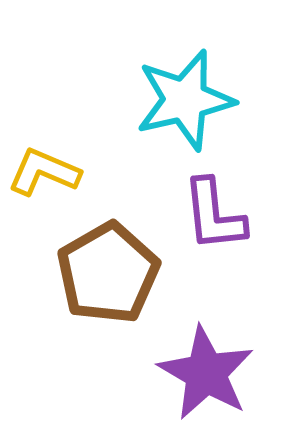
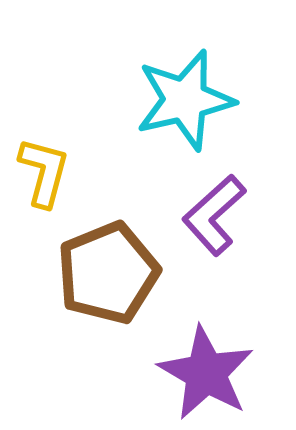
yellow L-shape: rotated 82 degrees clockwise
purple L-shape: rotated 54 degrees clockwise
brown pentagon: rotated 8 degrees clockwise
